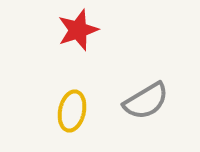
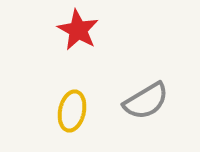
red star: rotated 24 degrees counterclockwise
